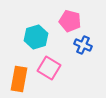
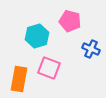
cyan hexagon: moved 1 px right, 1 px up
blue cross: moved 8 px right, 4 px down
pink square: rotated 10 degrees counterclockwise
